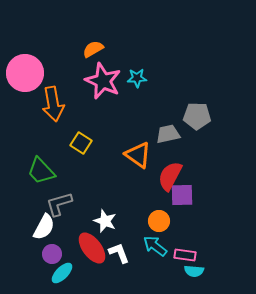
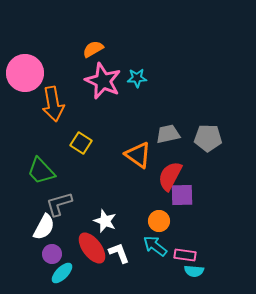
gray pentagon: moved 11 px right, 22 px down
